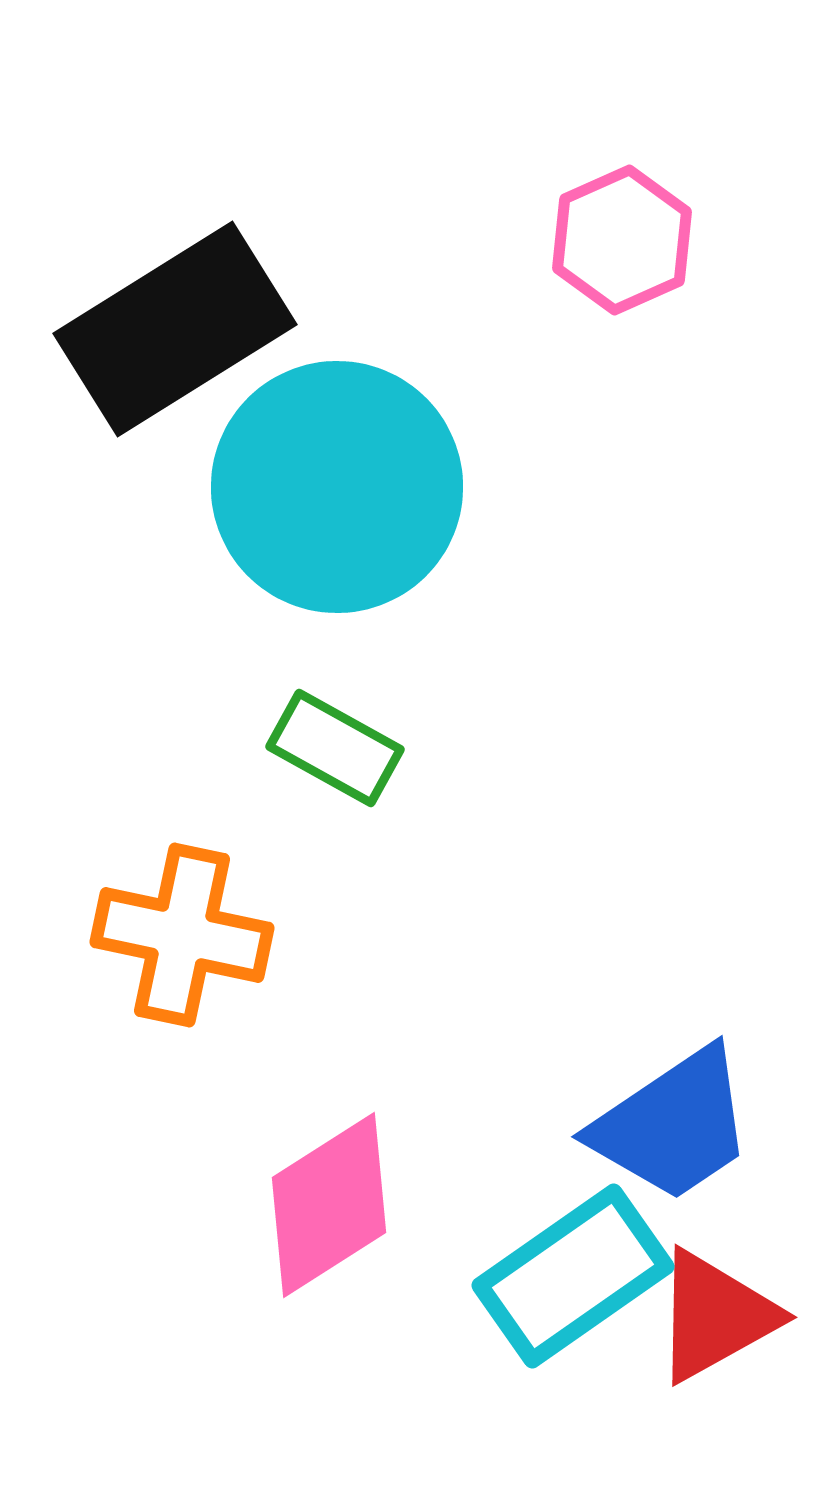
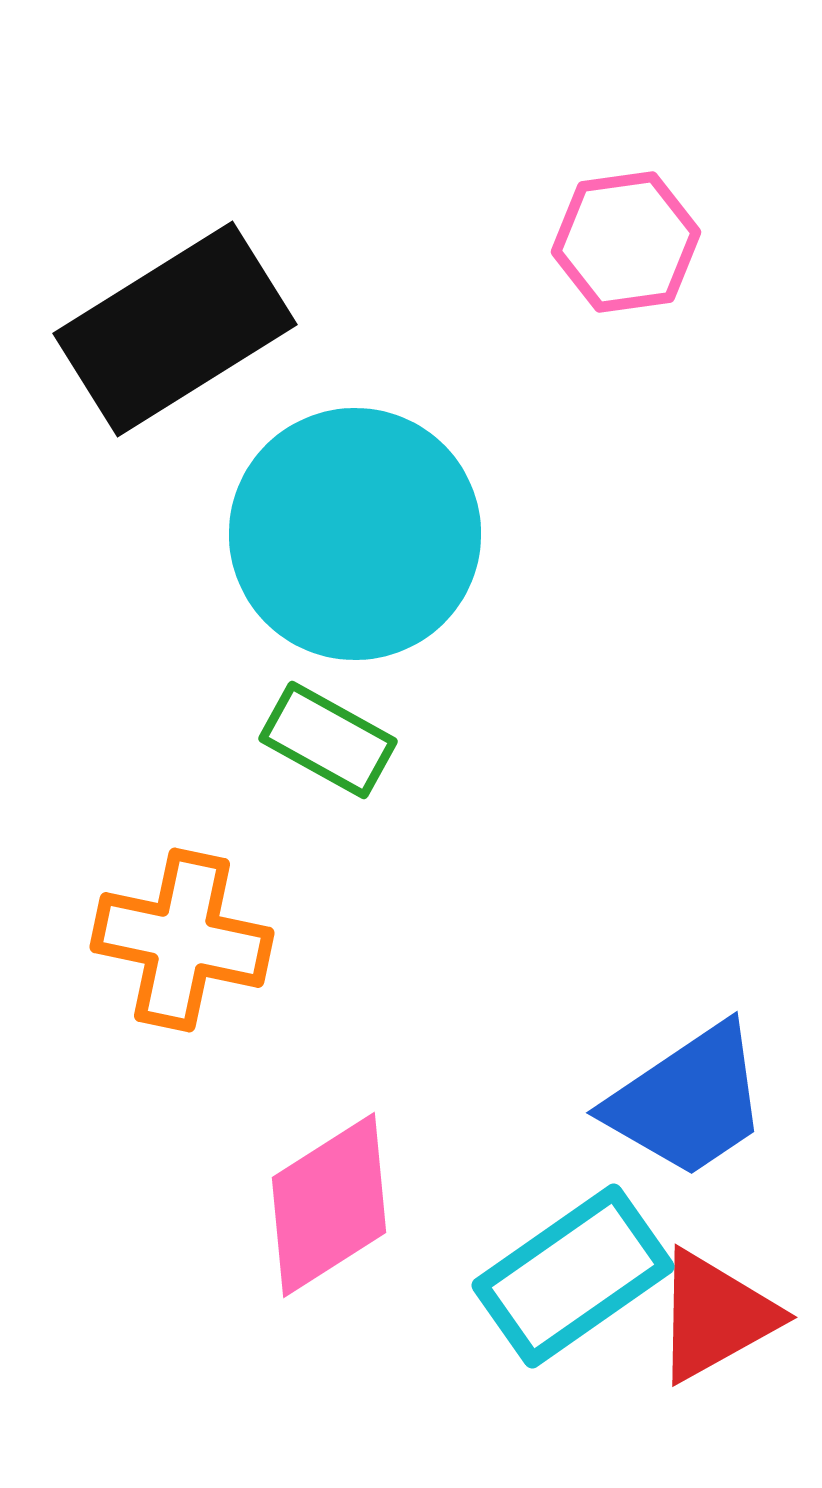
pink hexagon: moved 4 px right, 2 px down; rotated 16 degrees clockwise
cyan circle: moved 18 px right, 47 px down
green rectangle: moved 7 px left, 8 px up
orange cross: moved 5 px down
blue trapezoid: moved 15 px right, 24 px up
